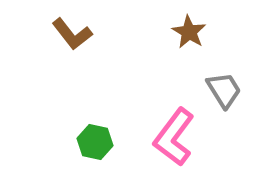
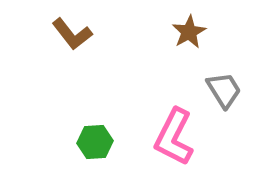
brown star: rotated 12 degrees clockwise
pink L-shape: rotated 10 degrees counterclockwise
green hexagon: rotated 16 degrees counterclockwise
